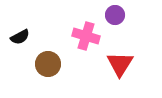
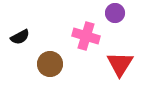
purple circle: moved 2 px up
brown circle: moved 2 px right
